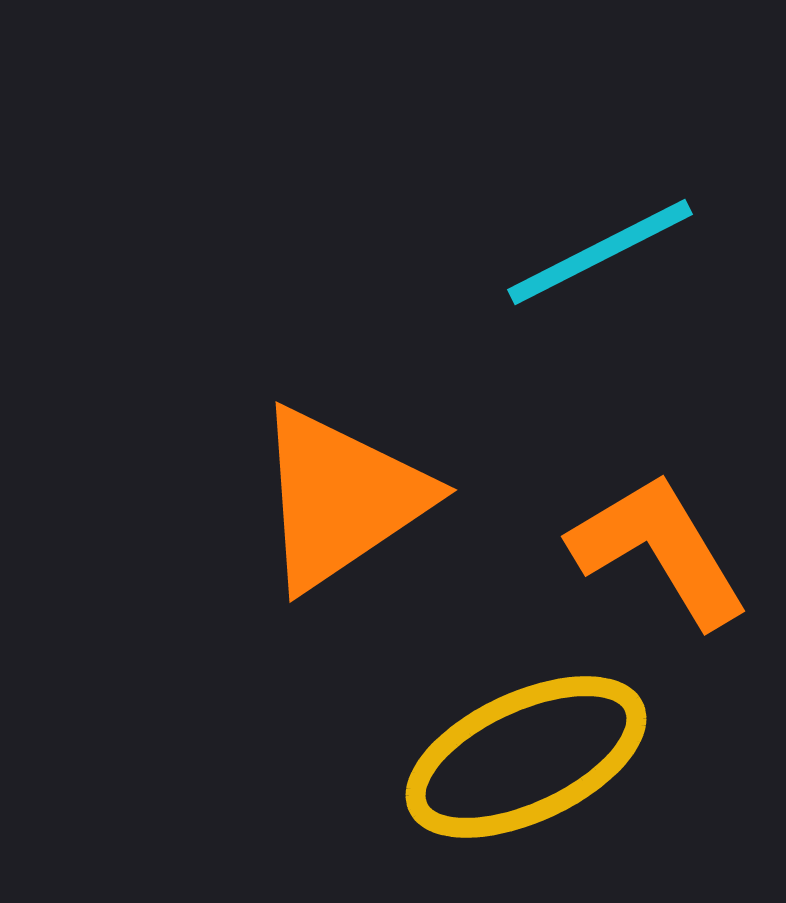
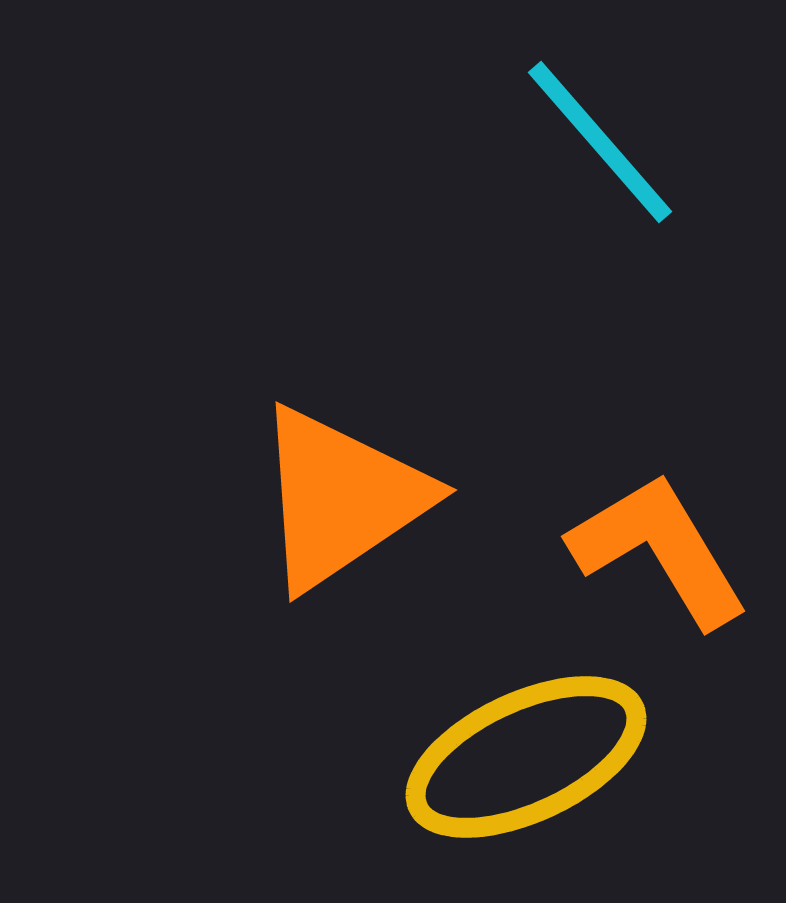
cyan line: moved 110 px up; rotated 76 degrees clockwise
